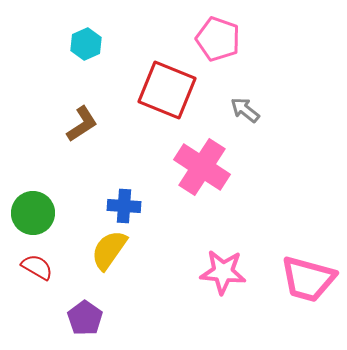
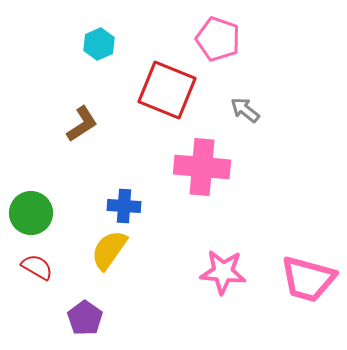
cyan hexagon: moved 13 px right
pink cross: rotated 28 degrees counterclockwise
green circle: moved 2 px left
